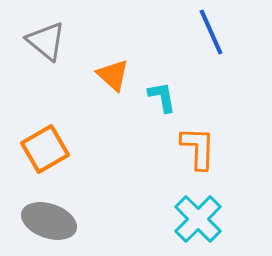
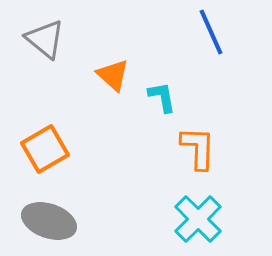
gray triangle: moved 1 px left, 2 px up
